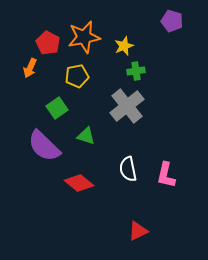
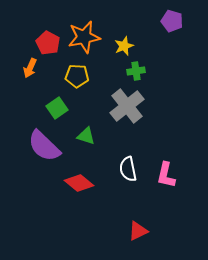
yellow pentagon: rotated 15 degrees clockwise
